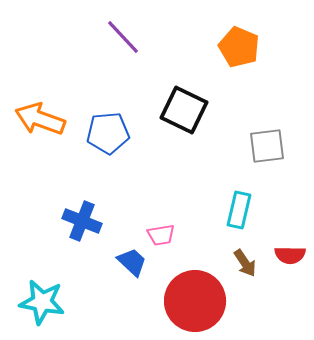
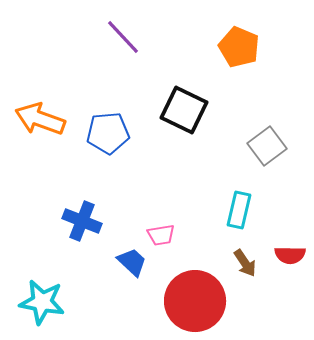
gray square: rotated 30 degrees counterclockwise
